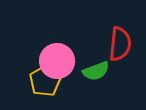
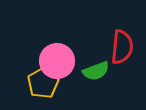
red semicircle: moved 2 px right, 3 px down
yellow pentagon: moved 2 px left, 2 px down
